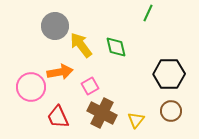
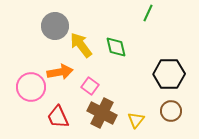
pink square: rotated 24 degrees counterclockwise
